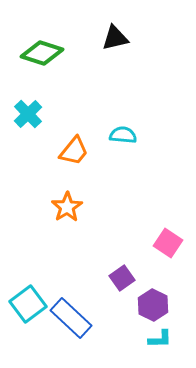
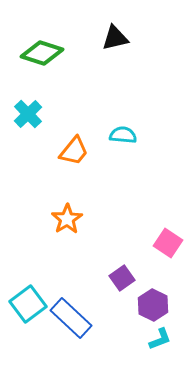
orange star: moved 12 px down
cyan L-shape: rotated 20 degrees counterclockwise
